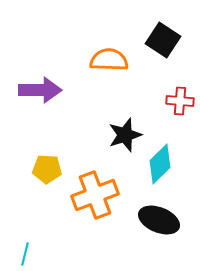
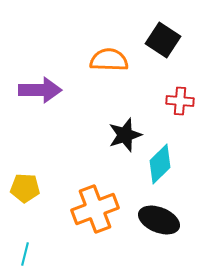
yellow pentagon: moved 22 px left, 19 px down
orange cross: moved 14 px down
